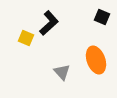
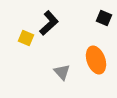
black square: moved 2 px right, 1 px down
